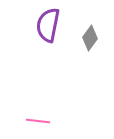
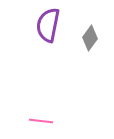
pink line: moved 3 px right
